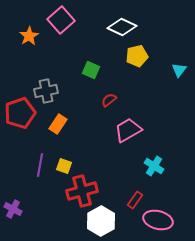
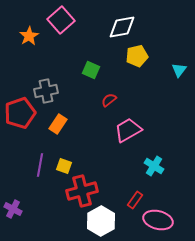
white diamond: rotated 36 degrees counterclockwise
